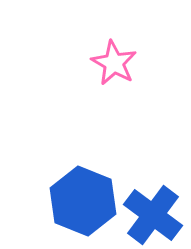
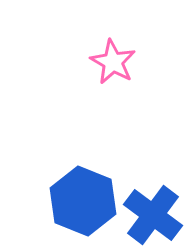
pink star: moved 1 px left, 1 px up
